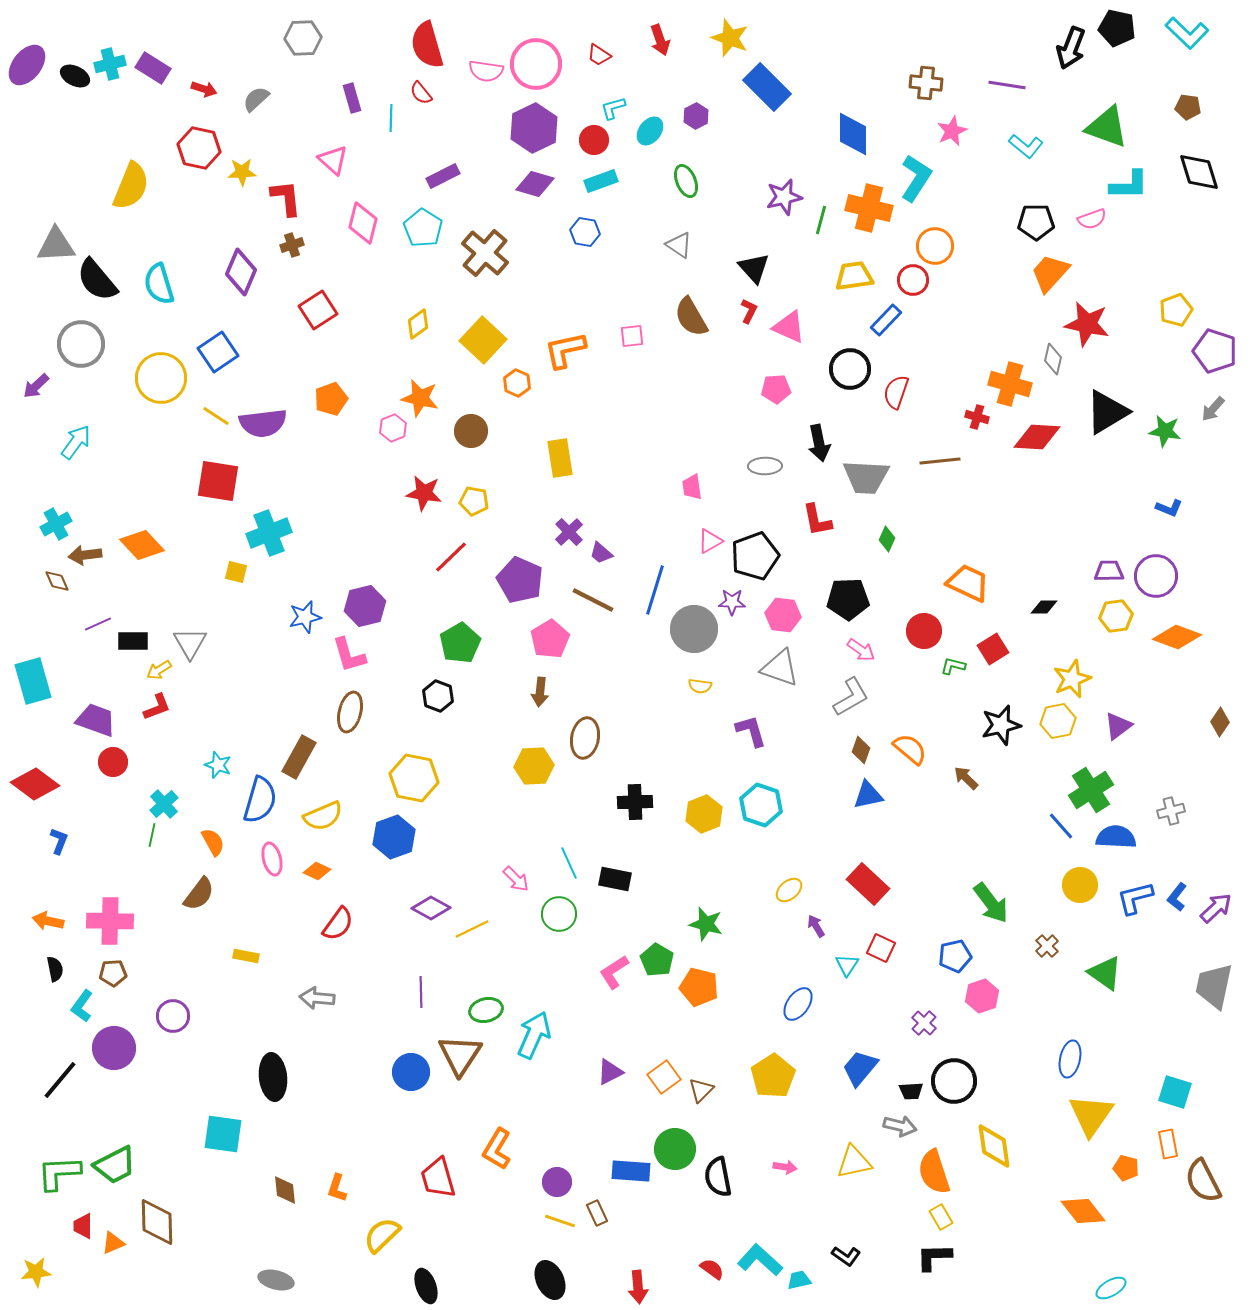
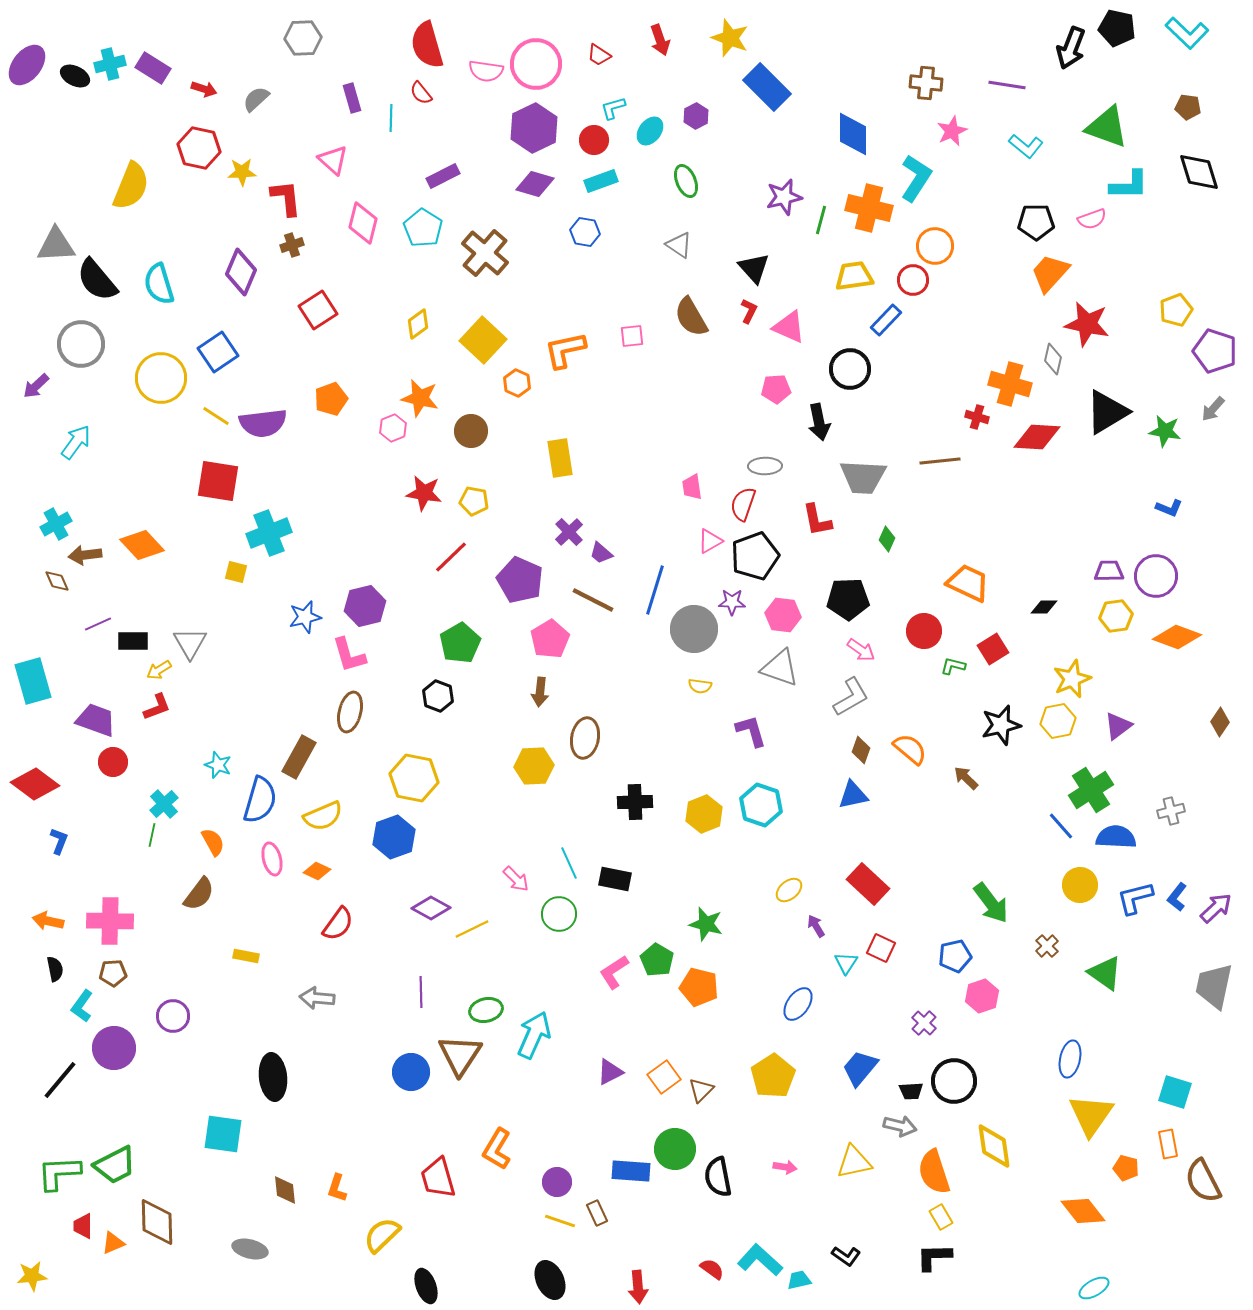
red semicircle at (896, 392): moved 153 px left, 112 px down
black arrow at (819, 443): moved 21 px up
gray trapezoid at (866, 477): moved 3 px left
blue triangle at (868, 795): moved 15 px left
cyan triangle at (847, 965): moved 1 px left, 2 px up
yellow star at (36, 1272): moved 4 px left, 4 px down
gray ellipse at (276, 1280): moved 26 px left, 31 px up
cyan ellipse at (1111, 1288): moved 17 px left
